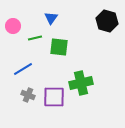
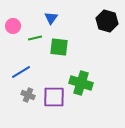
blue line: moved 2 px left, 3 px down
green cross: rotated 30 degrees clockwise
